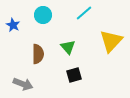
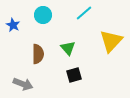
green triangle: moved 1 px down
